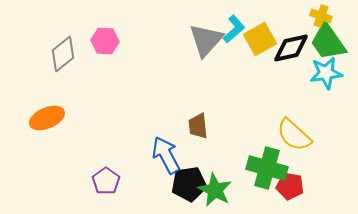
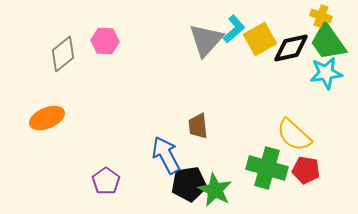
red pentagon: moved 16 px right, 16 px up
